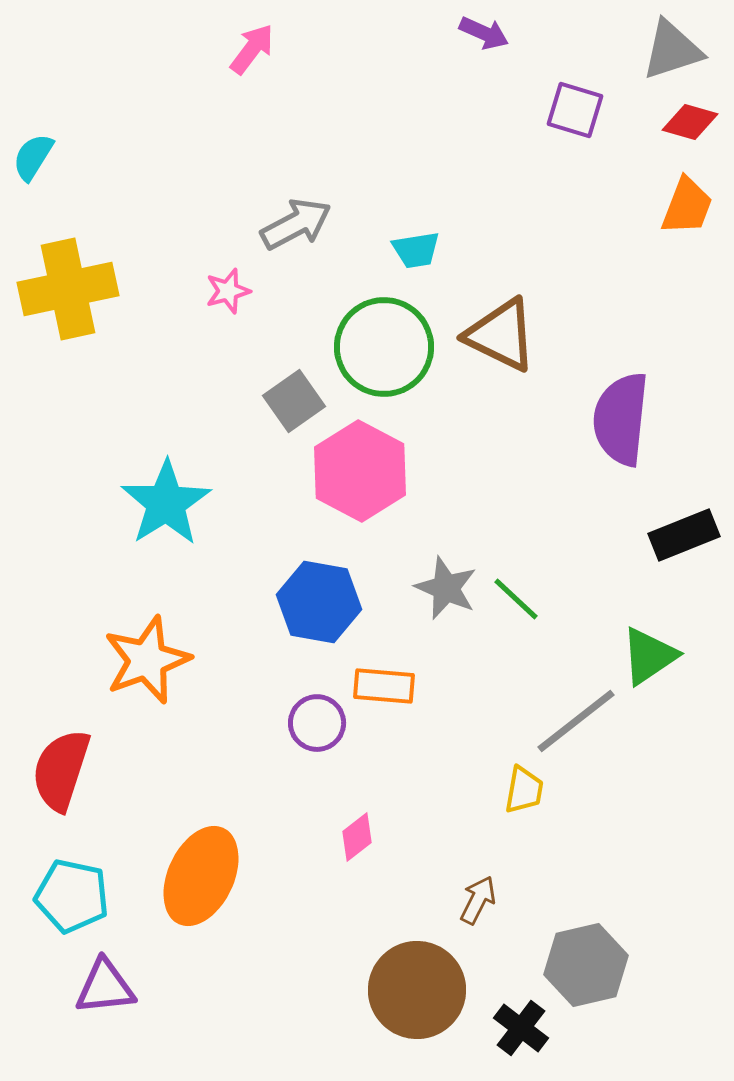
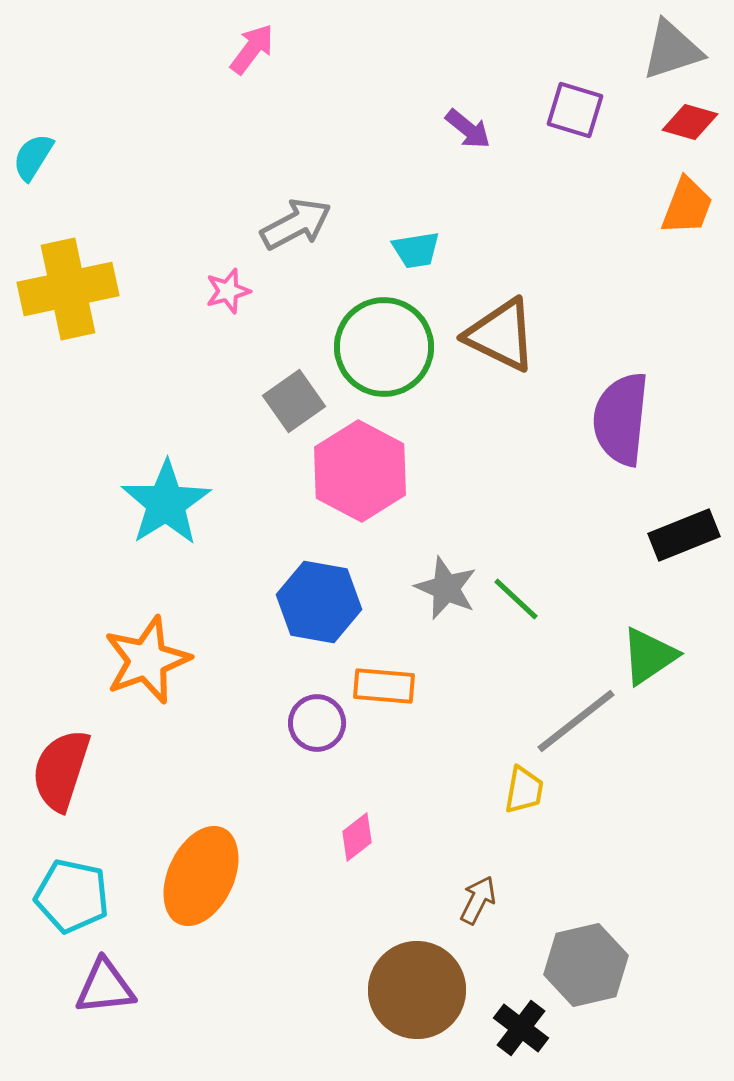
purple arrow: moved 16 px left, 96 px down; rotated 15 degrees clockwise
